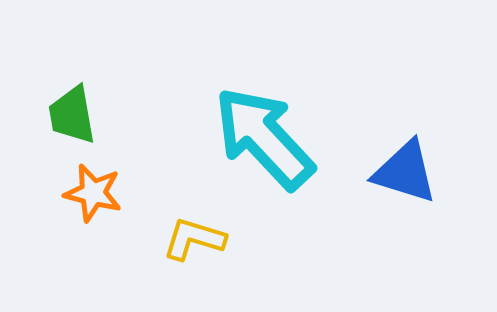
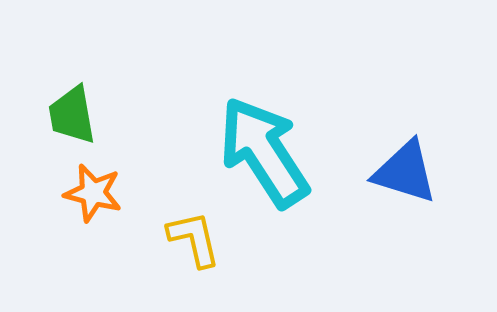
cyan arrow: moved 14 px down; rotated 10 degrees clockwise
yellow L-shape: rotated 60 degrees clockwise
